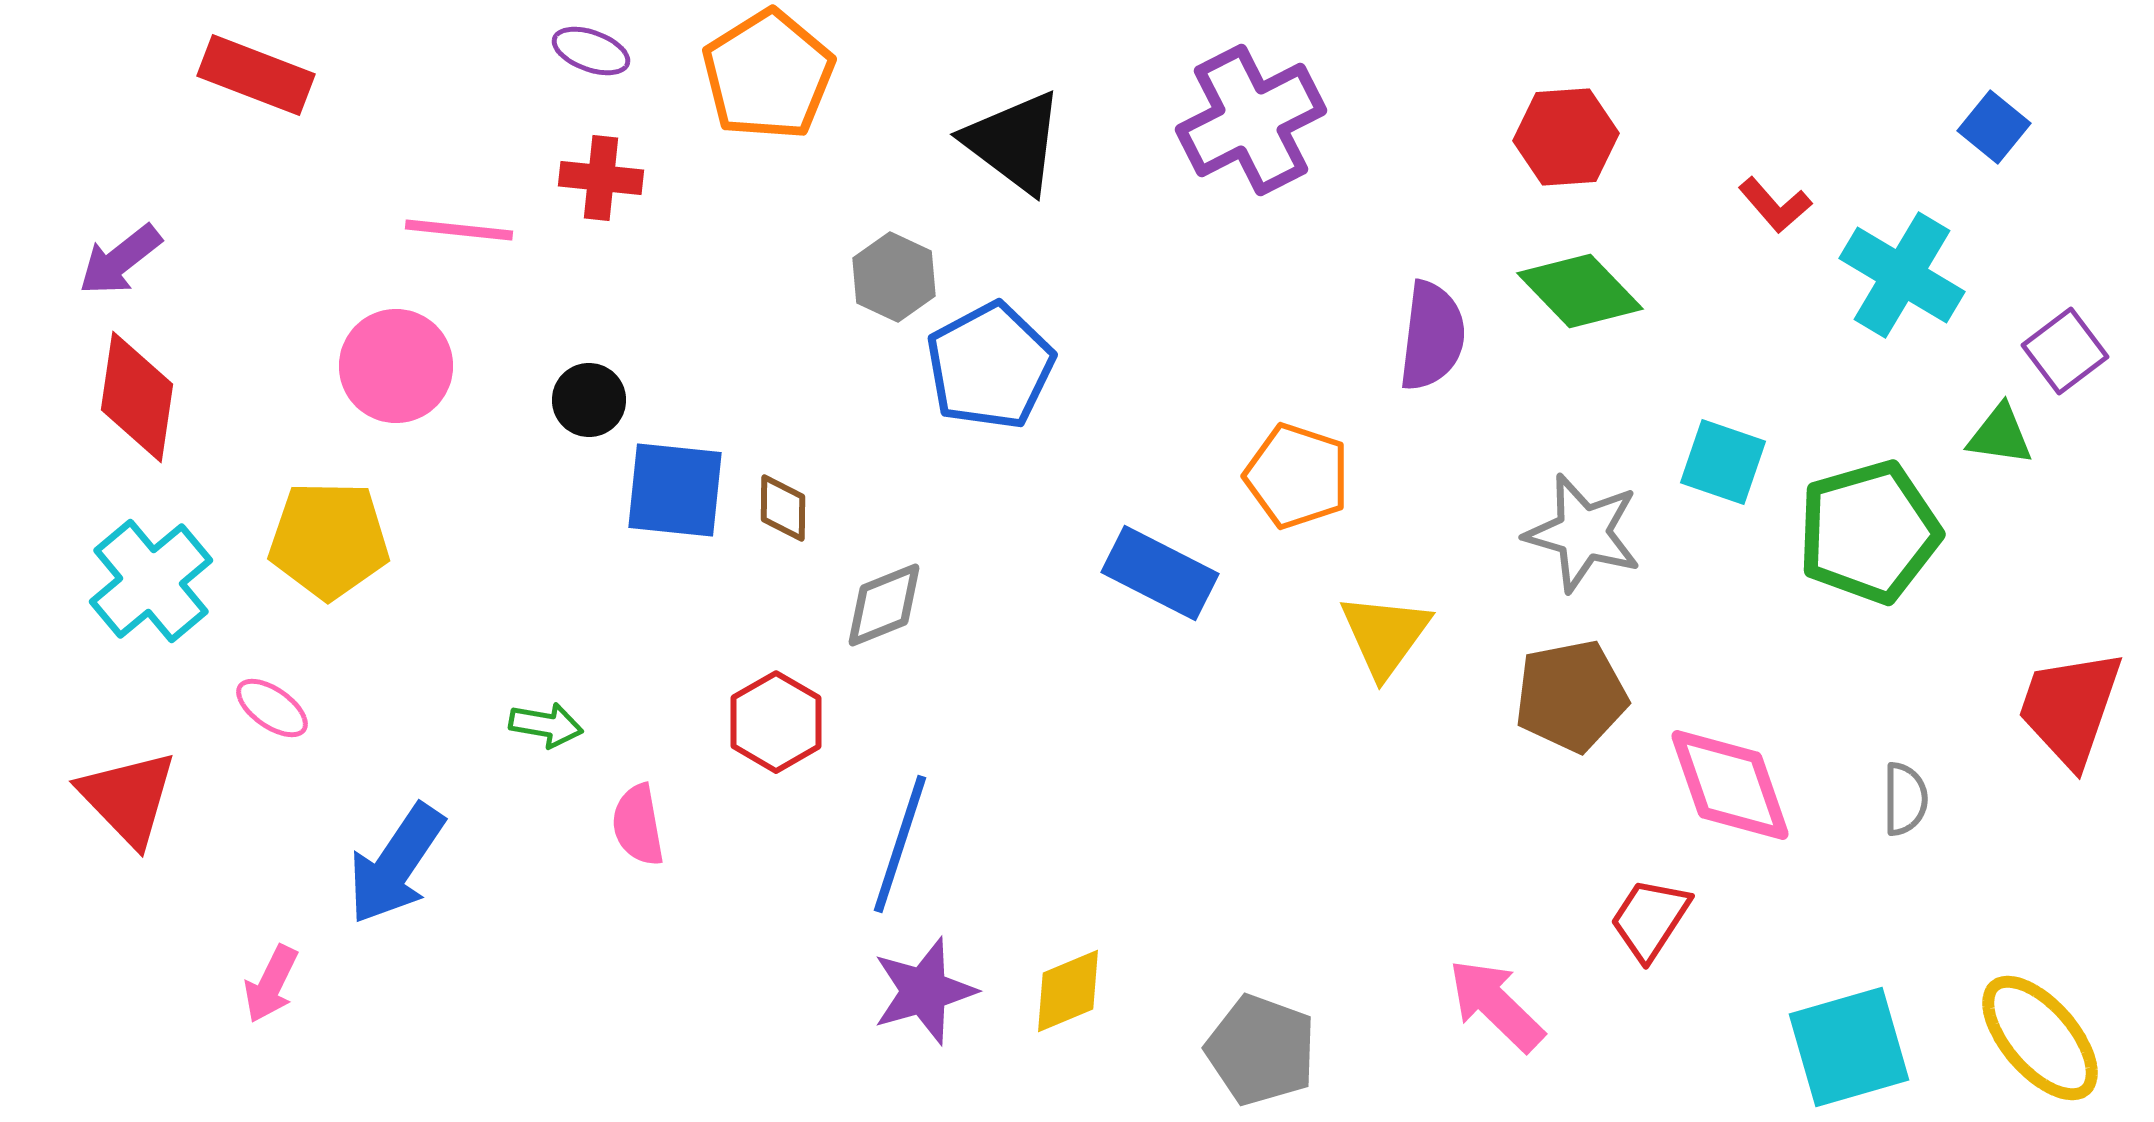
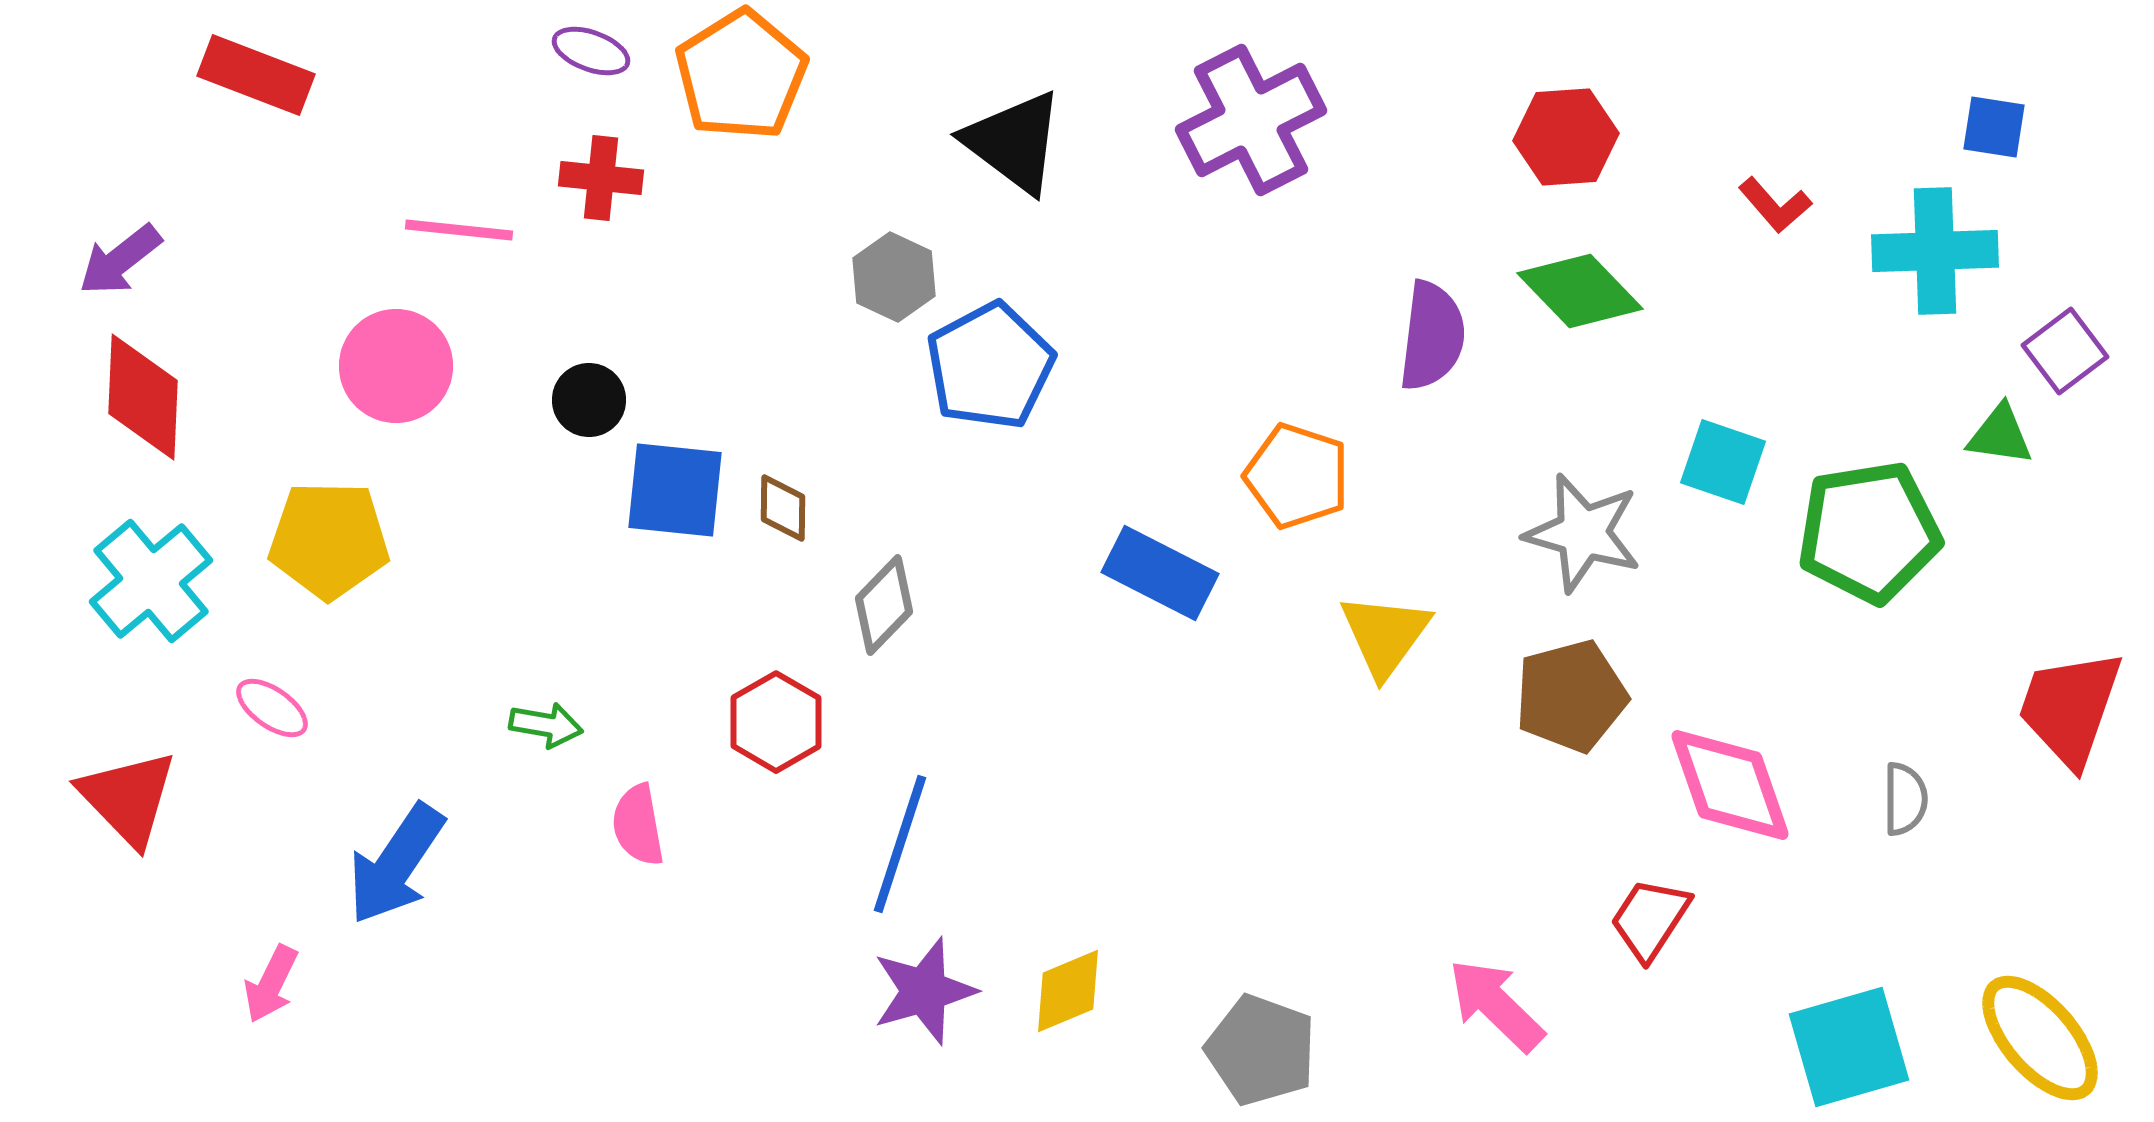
orange pentagon at (768, 75): moved 27 px left
blue square at (1994, 127): rotated 30 degrees counterclockwise
cyan cross at (1902, 275): moved 33 px right, 24 px up; rotated 33 degrees counterclockwise
red diamond at (137, 397): moved 6 px right; rotated 6 degrees counterclockwise
green pentagon at (1869, 532): rotated 7 degrees clockwise
gray diamond at (884, 605): rotated 24 degrees counterclockwise
brown pentagon at (1571, 696): rotated 4 degrees counterclockwise
